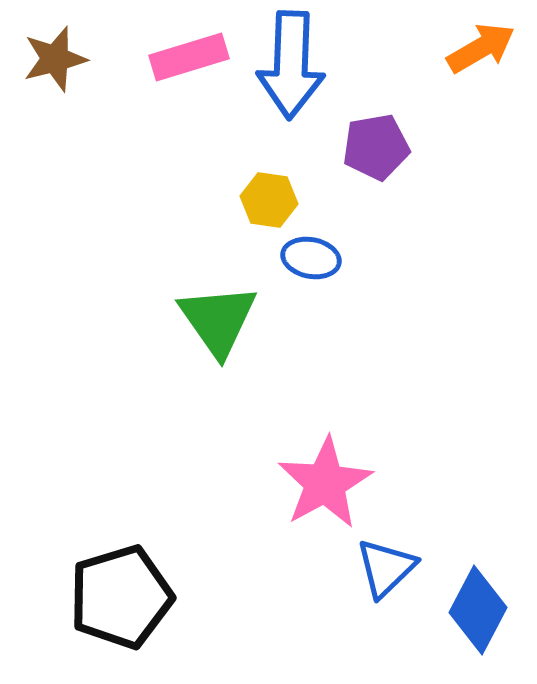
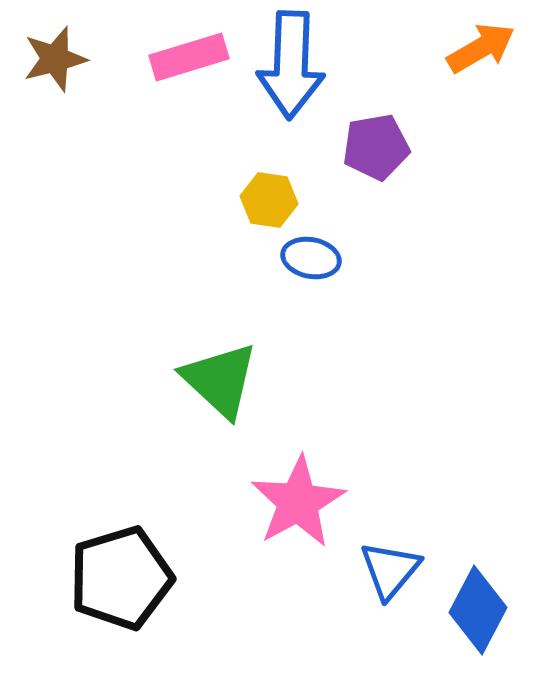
green triangle: moved 2 px right, 60 px down; rotated 12 degrees counterclockwise
pink star: moved 27 px left, 19 px down
blue triangle: moved 4 px right, 2 px down; rotated 6 degrees counterclockwise
black pentagon: moved 19 px up
